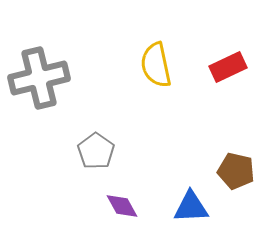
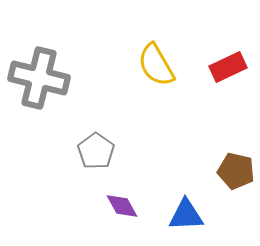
yellow semicircle: rotated 18 degrees counterclockwise
gray cross: rotated 28 degrees clockwise
blue triangle: moved 5 px left, 8 px down
